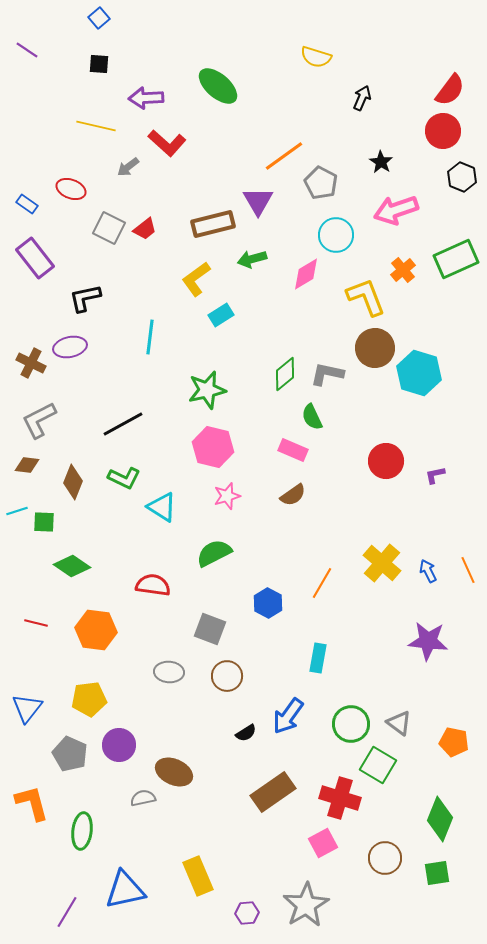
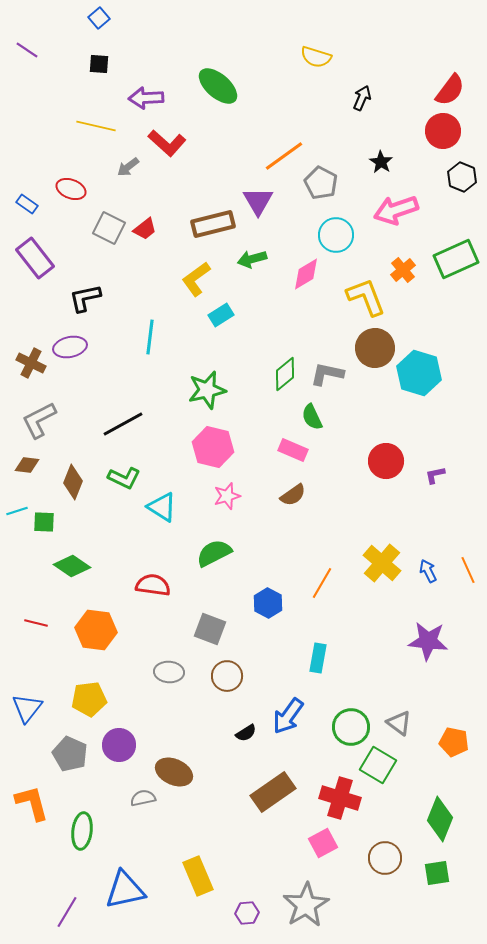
green circle at (351, 724): moved 3 px down
